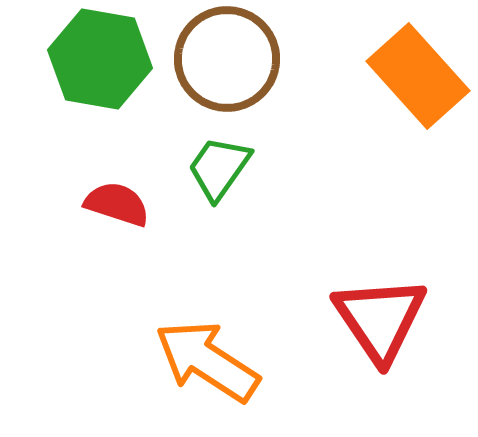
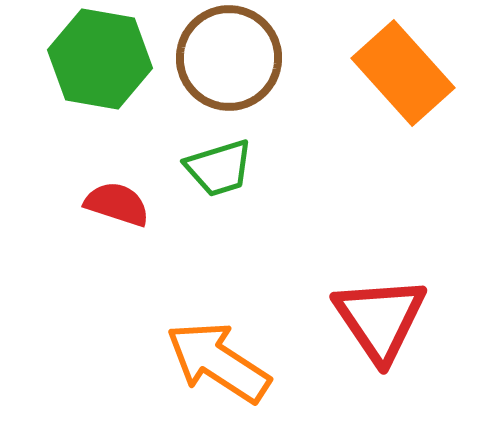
brown circle: moved 2 px right, 1 px up
orange rectangle: moved 15 px left, 3 px up
green trapezoid: rotated 142 degrees counterclockwise
orange arrow: moved 11 px right, 1 px down
